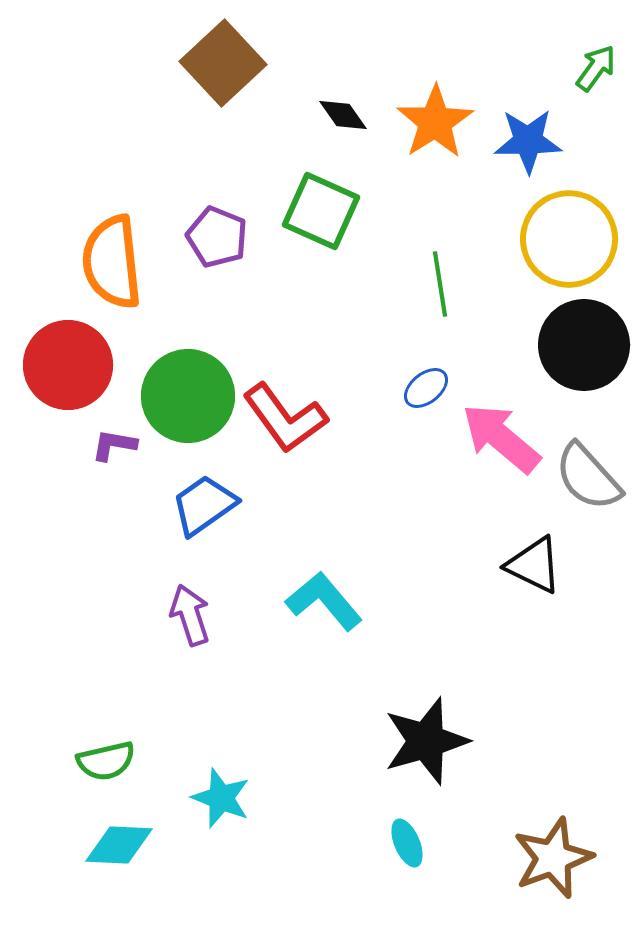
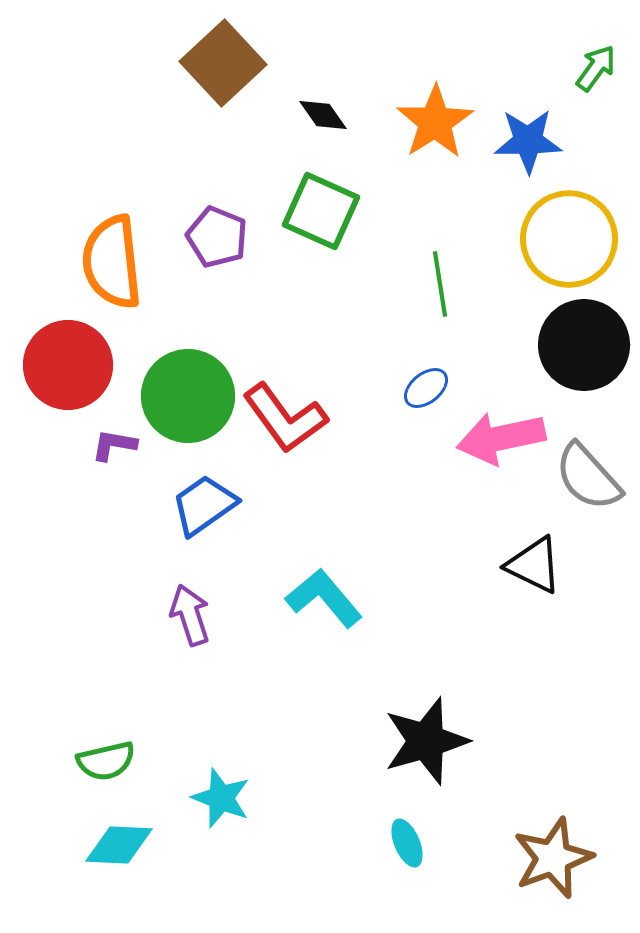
black diamond: moved 20 px left
pink arrow: rotated 52 degrees counterclockwise
cyan L-shape: moved 3 px up
